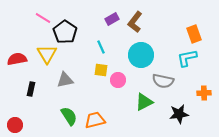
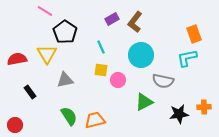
pink line: moved 2 px right, 7 px up
black rectangle: moved 1 px left, 3 px down; rotated 48 degrees counterclockwise
orange cross: moved 14 px down
